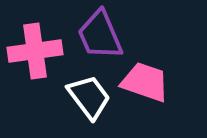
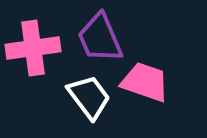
purple trapezoid: moved 3 px down
pink cross: moved 2 px left, 3 px up
